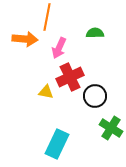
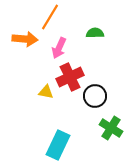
orange line: moved 3 px right; rotated 20 degrees clockwise
cyan rectangle: moved 1 px right, 1 px down
